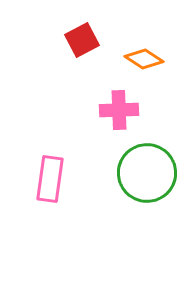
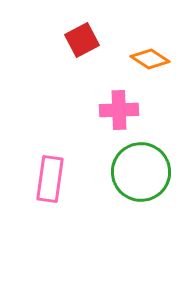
orange diamond: moved 6 px right
green circle: moved 6 px left, 1 px up
